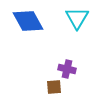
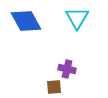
blue diamond: moved 2 px left
